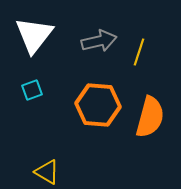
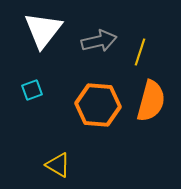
white triangle: moved 9 px right, 5 px up
yellow line: moved 1 px right
orange semicircle: moved 1 px right, 16 px up
yellow triangle: moved 11 px right, 7 px up
